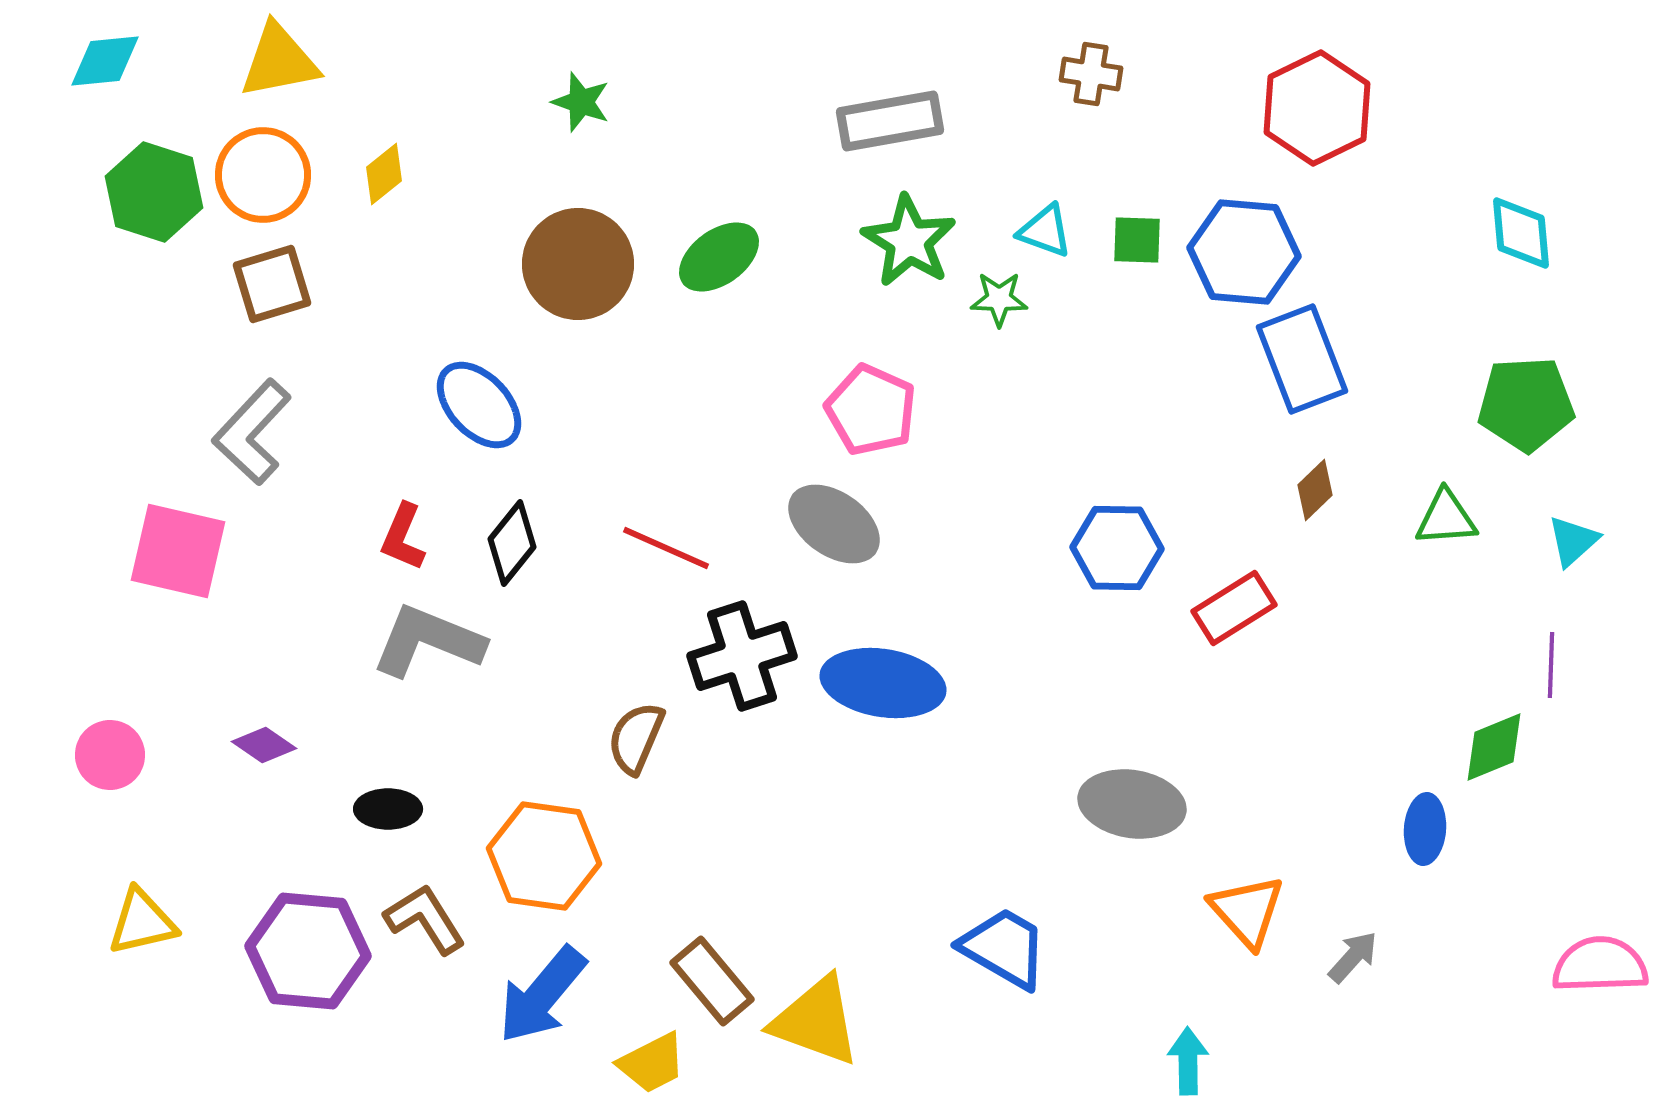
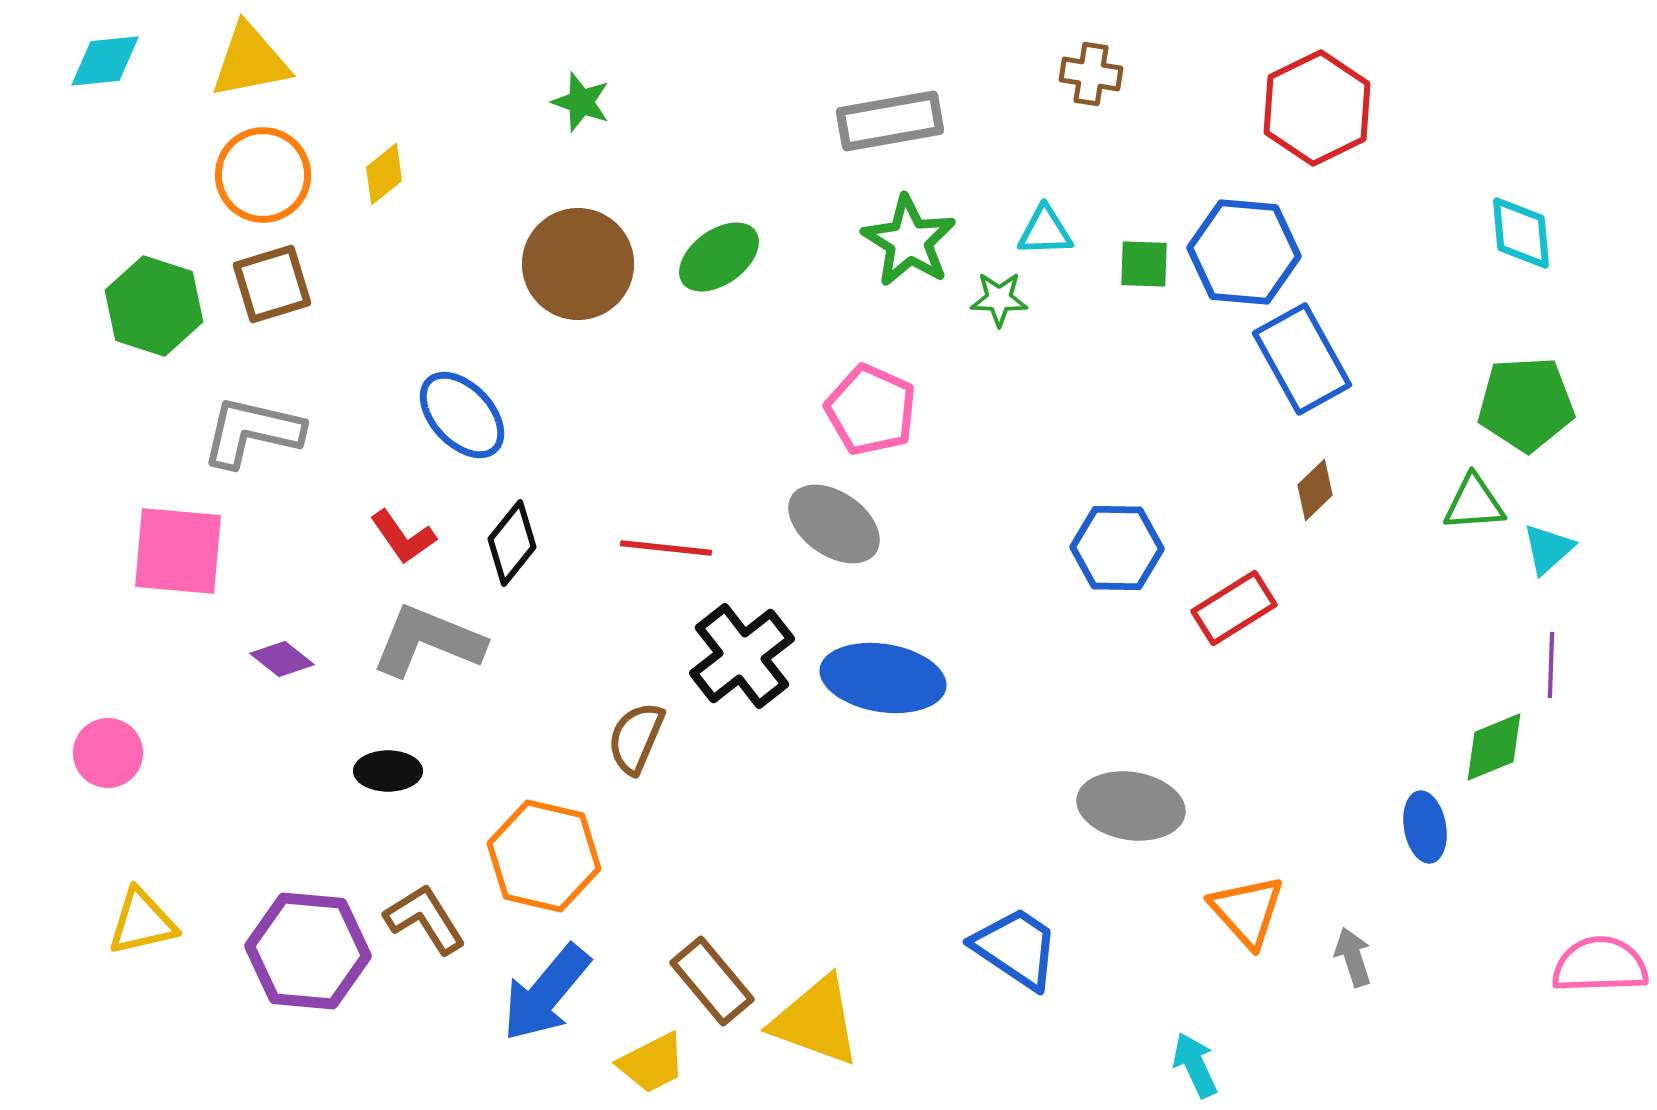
yellow triangle at (279, 61): moved 29 px left
green hexagon at (154, 192): moved 114 px down
cyan triangle at (1045, 231): rotated 22 degrees counterclockwise
green square at (1137, 240): moved 7 px right, 24 px down
blue rectangle at (1302, 359): rotated 8 degrees counterclockwise
blue ellipse at (479, 405): moved 17 px left, 10 px down
gray L-shape at (252, 432): rotated 60 degrees clockwise
green triangle at (1446, 518): moved 28 px right, 15 px up
red L-shape at (403, 537): rotated 58 degrees counterclockwise
cyan triangle at (1573, 541): moved 25 px left, 8 px down
red line at (666, 548): rotated 18 degrees counterclockwise
pink square at (178, 551): rotated 8 degrees counterclockwise
black cross at (742, 656): rotated 20 degrees counterclockwise
blue ellipse at (883, 683): moved 5 px up
purple diamond at (264, 745): moved 18 px right, 86 px up; rotated 4 degrees clockwise
pink circle at (110, 755): moved 2 px left, 2 px up
gray ellipse at (1132, 804): moved 1 px left, 2 px down
black ellipse at (388, 809): moved 38 px up
blue ellipse at (1425, 829): moved 2 px up; rotated 14 degrees counterclockwise
orange hexagon at (544, 856): rotated 5 degrees clockwise
blue trapezoid at (1004, 948): moved 12 px right; rotated 4 degrees clockwise
gray arrow at (1353, 957): rotated 60 degrees counterclockwise
blue arrow at (542, 995): moved 4 px right, 2 px up
cyan arrow at (1188, 1061): moved 7 px right, 4 px down; rotated 24 degrees counterclockwise
